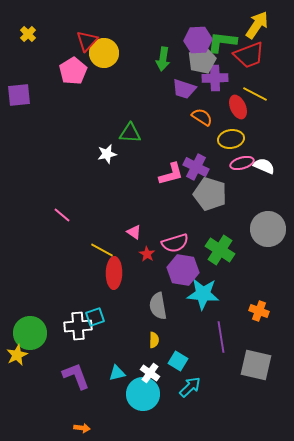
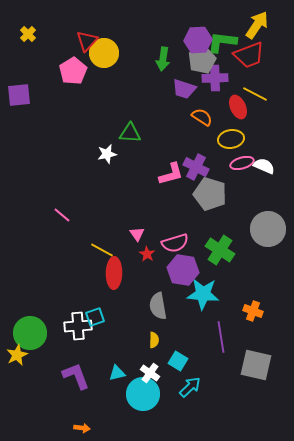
pink triangle at (134, 232): moved 3 px right, 2 px down; rotated 21 degrees clockwise
orange cross at (259, 311): moved 6 px left
